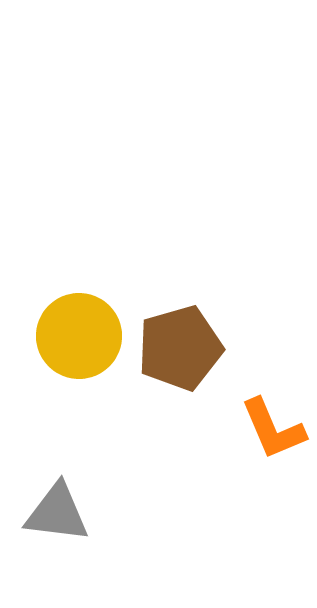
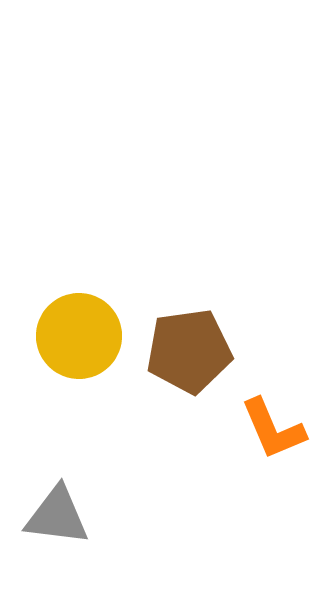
brown pentagon: moved 9 px right, 3 px down; rotated 8 degrees clockwise
gray triangle: moved 3 px down
